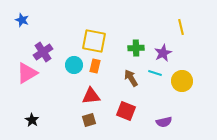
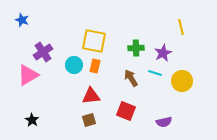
pink triangle: moved 1 px right, 2 px down
